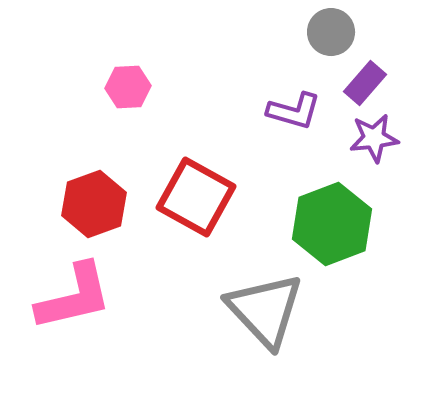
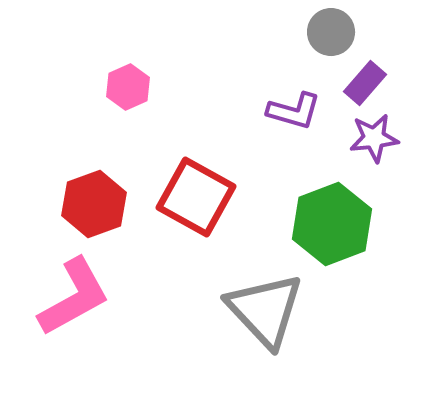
pink hexagon: rotated 21 degrees counterclockwise
pink L-shape: rotated 16 degrees counterclockwise
